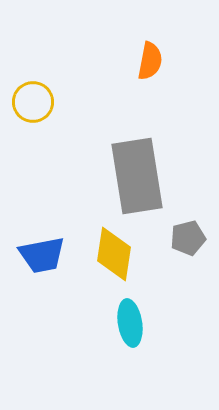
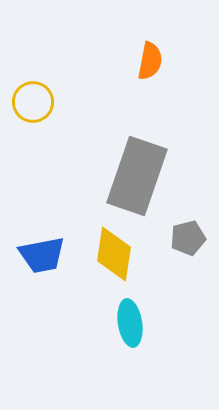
gray rectangle: rotated 28 degrees clockwise
